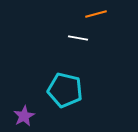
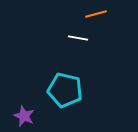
purple star: rotated 20 degrees counterclockwise
